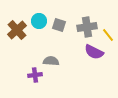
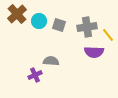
brown cross: moved 16 px up
purple semicircle: rotated 24 degrees counterclockwise
purple cross: rotated 16 degrees counterclockwise
